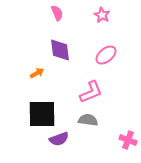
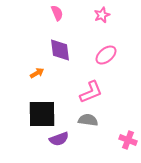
pink star: rotated 21 degrees clockwise
